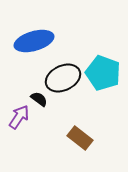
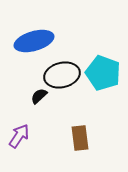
black ellipse: moved 1 px left, 3 px up; rotated 12 degrees clockwise
black semicircle: moved 3 px up; rotated 78 degrees counterclockwise
purple arrow: moved 19 px down
brown rectangle: rotated 45 degrees clockwise
